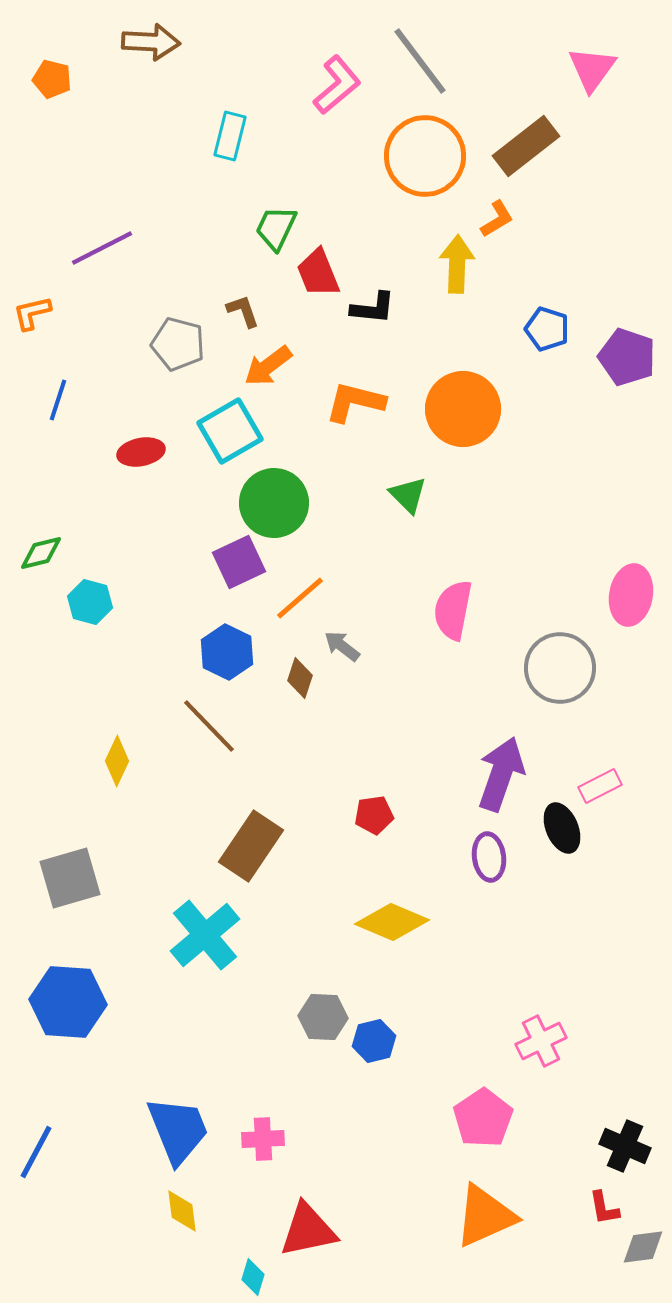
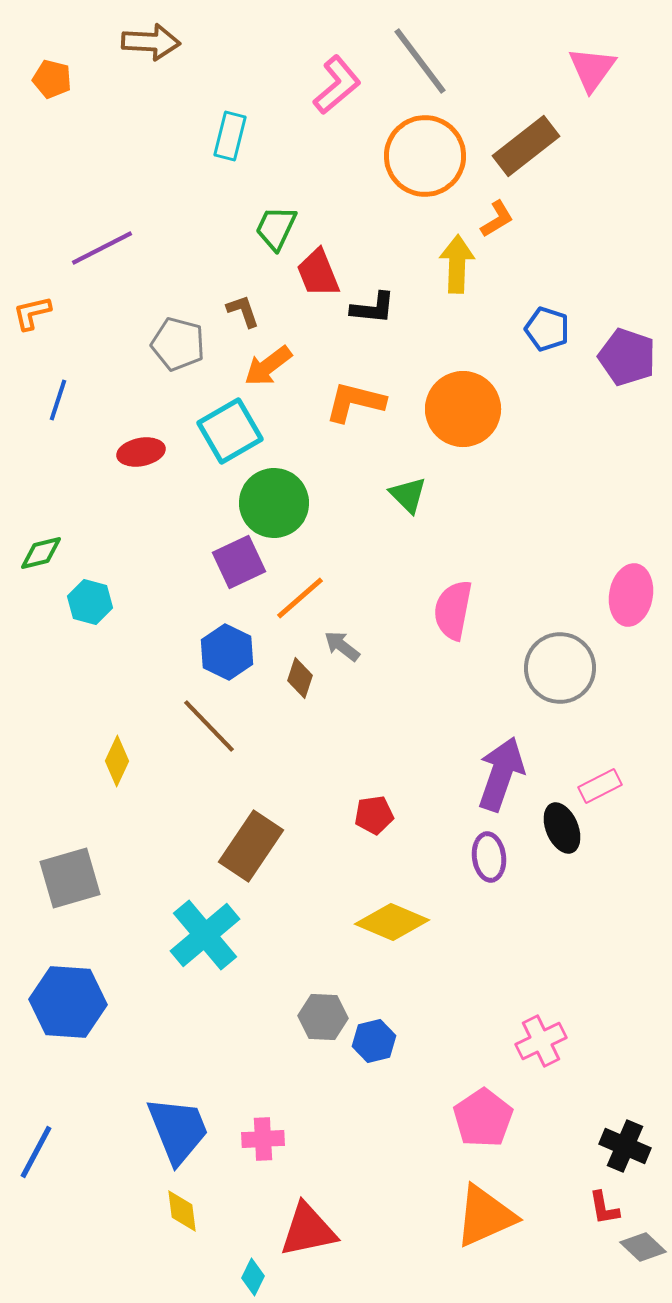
gray diamond at (643, 1247): rotated 51 degrees clockwise
cyan diamond at (253, 1277): rotated 9 degrees clockwise
